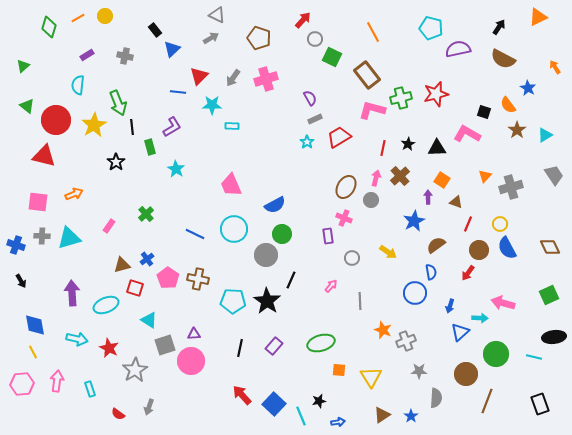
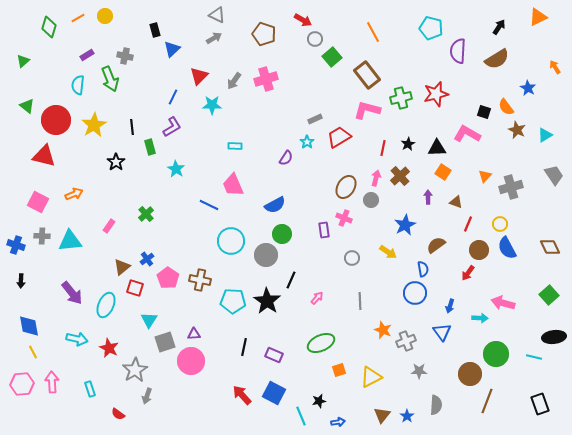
red arrow at (303, 20): rotated 78 degrees clockwise
black rectangle at (155, 30): rotated 24 degrees clockwise
gray arrow at (211, 38): moved 3 px right
brown pentagon at (259, 38): moved 5 px right, 4 px up
purple semicircle at (458, 49): moved 2 px down; rotated 75 degrees counterclockwise
green square at (332, 57): rotated 24 degrees clockwise
brown semicircle at (503, 59): moved 6 px left; rotated 60 degrees counterclockwise
green triangle at (23, 66): moved 5 px up
gray arrow at (233, 78): moved 1 px right, 3 px down
blue line at (178, 92): moved 5 px left, 5 px down; rotated 70 degrees counterclockwise
purple semicircle at (310, 98): moved 24 px left, 60 px down; rotated 63 degrees clockwise
green arrow at (118, 103): moved 8 px left, 24 px up
orange semicircle at (508, 105): moved 2 px left, 2 px down
pink L-shape at (372, 110): moved 5 px left
cyan rectangle at (232, 126): moved 3 px right, 20 px down
brown star at (517, 130): rotated 12 degrees counterclockwise
orange square at (442, 180): moved 1 px right, 8 px up
pink trapezoid at (231, 185): moved 2 px right
pink square at (38, 202): rotated 20 degrees clockwise
blue star at (414, 221): moved 9 px left, 4 px down
cyan circle at (234, 229): moved 3 px left, 12 px down
blue line at (195, 234): moved 14 px right, 29 px up
purple rectangle at (328, 236): moved 4 px left, 6 px up
cyan triangle at (69, 238): moved 1 px right, 3 px down; rotated 10 degrees clockwise
brown triangle at (122, 265): moved 2 px down; rotated 24 degrees counterclockwise
blue semicircle at (431, 272): moved 8 px left, 3 px up
brown cross at (198, 279): moved 2 px right, 1 px down
black arrow at (21, 281): rotated 32 degrees clockwise
pink arrow at (331, 286): moved 14 px left, 12 px down
purple arrow at (72, 293): rotated 145 degrees clockwise
green square at (549, 295): rotated 18 degrees counterclockwise
cyan ellipse at (106, 305): rotated 45 degrees counterclockwise
cyan triangle at (149, 320): rotated 30 degrees clockwise
blue diamond at (35, 325): moved 6 px left, 1 px down
blue triangle at (460, 332): moved 18 px left; rotated 24 degrees counterclockwise
green ellipse at (321, 343): rotated 8 degrees counterclockwise
gray square at (165, 345): moved 3 px up
purple rectangle at (274, 346): moved 9 px down; rotated 72 degrees clockwise
black line at (240, 348): moved 4 px right, 1 px up
orange square at (339, 370): rotated 24 degrees counterclockwise
brown circle at (466, 374): moved 4 px right
yellow triangle at (371, 377): rotated 35 degrees clockwise
pink arrow at (57, 381): moved 5 px left, 1 px down; rotated 10 degrees counterclockwise
gray semicircle at (436, 398): moved 7 px down
blue square at (274, 404): moved 11 px up; rotated 15 degrees counterclockwise
gray arrow at (149, 407): moved 2 px left, 11 px up
brown triangle at (382, 415): rotated 18 degrees counterclockwise
blue star at (411, 416): moved 4 px left
